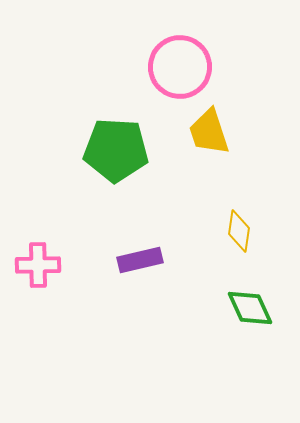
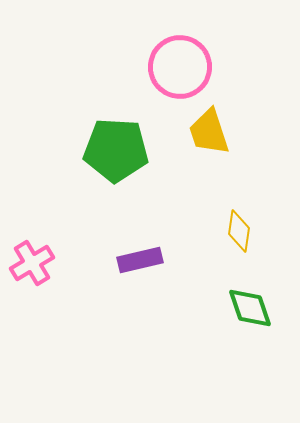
pink cross: moved 6 px left, 2 px up; rotated 30 degrees counterclockwise
green diamond: rotated 6 degrees clockwise
